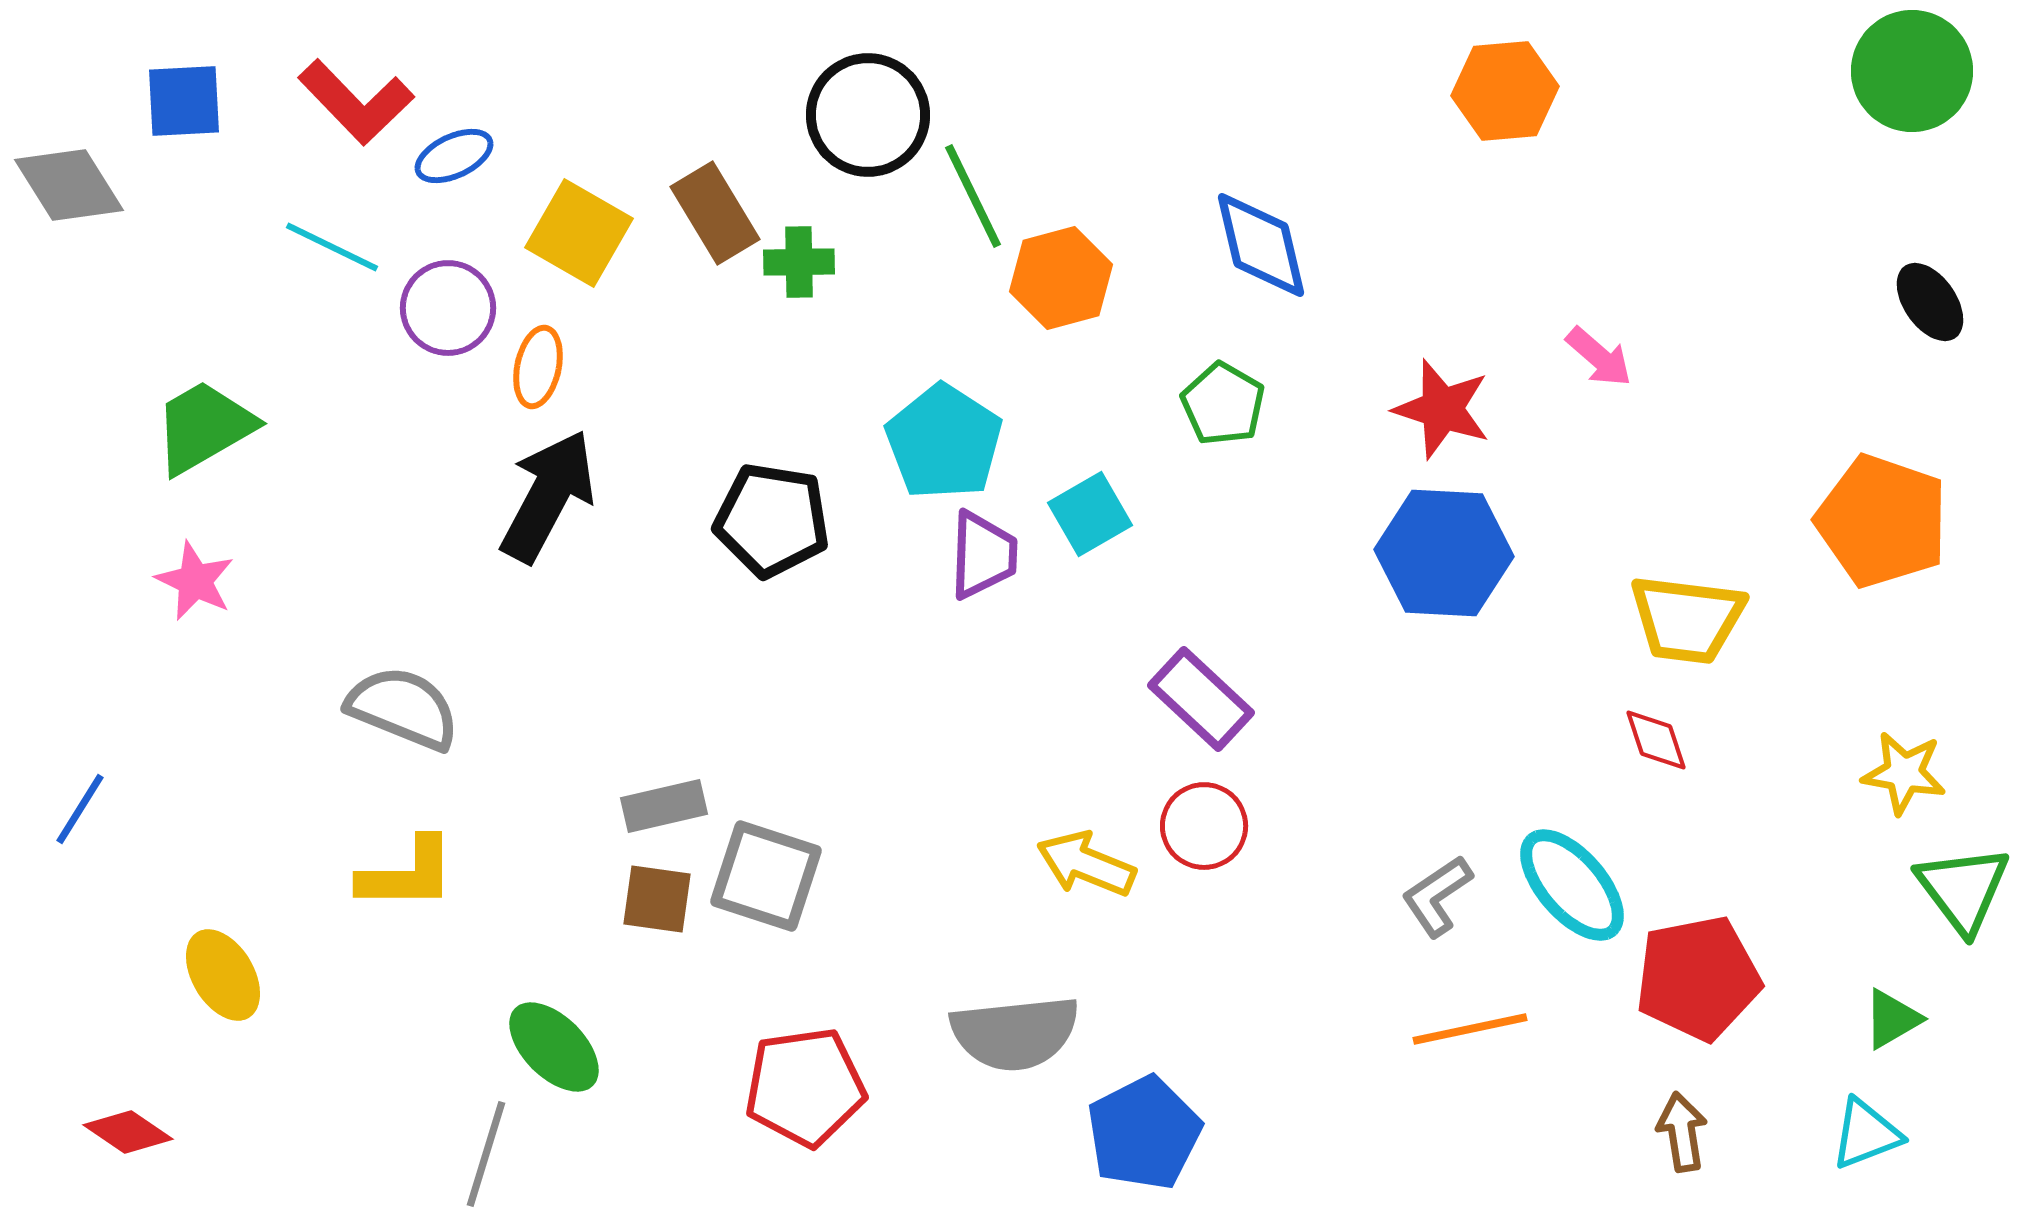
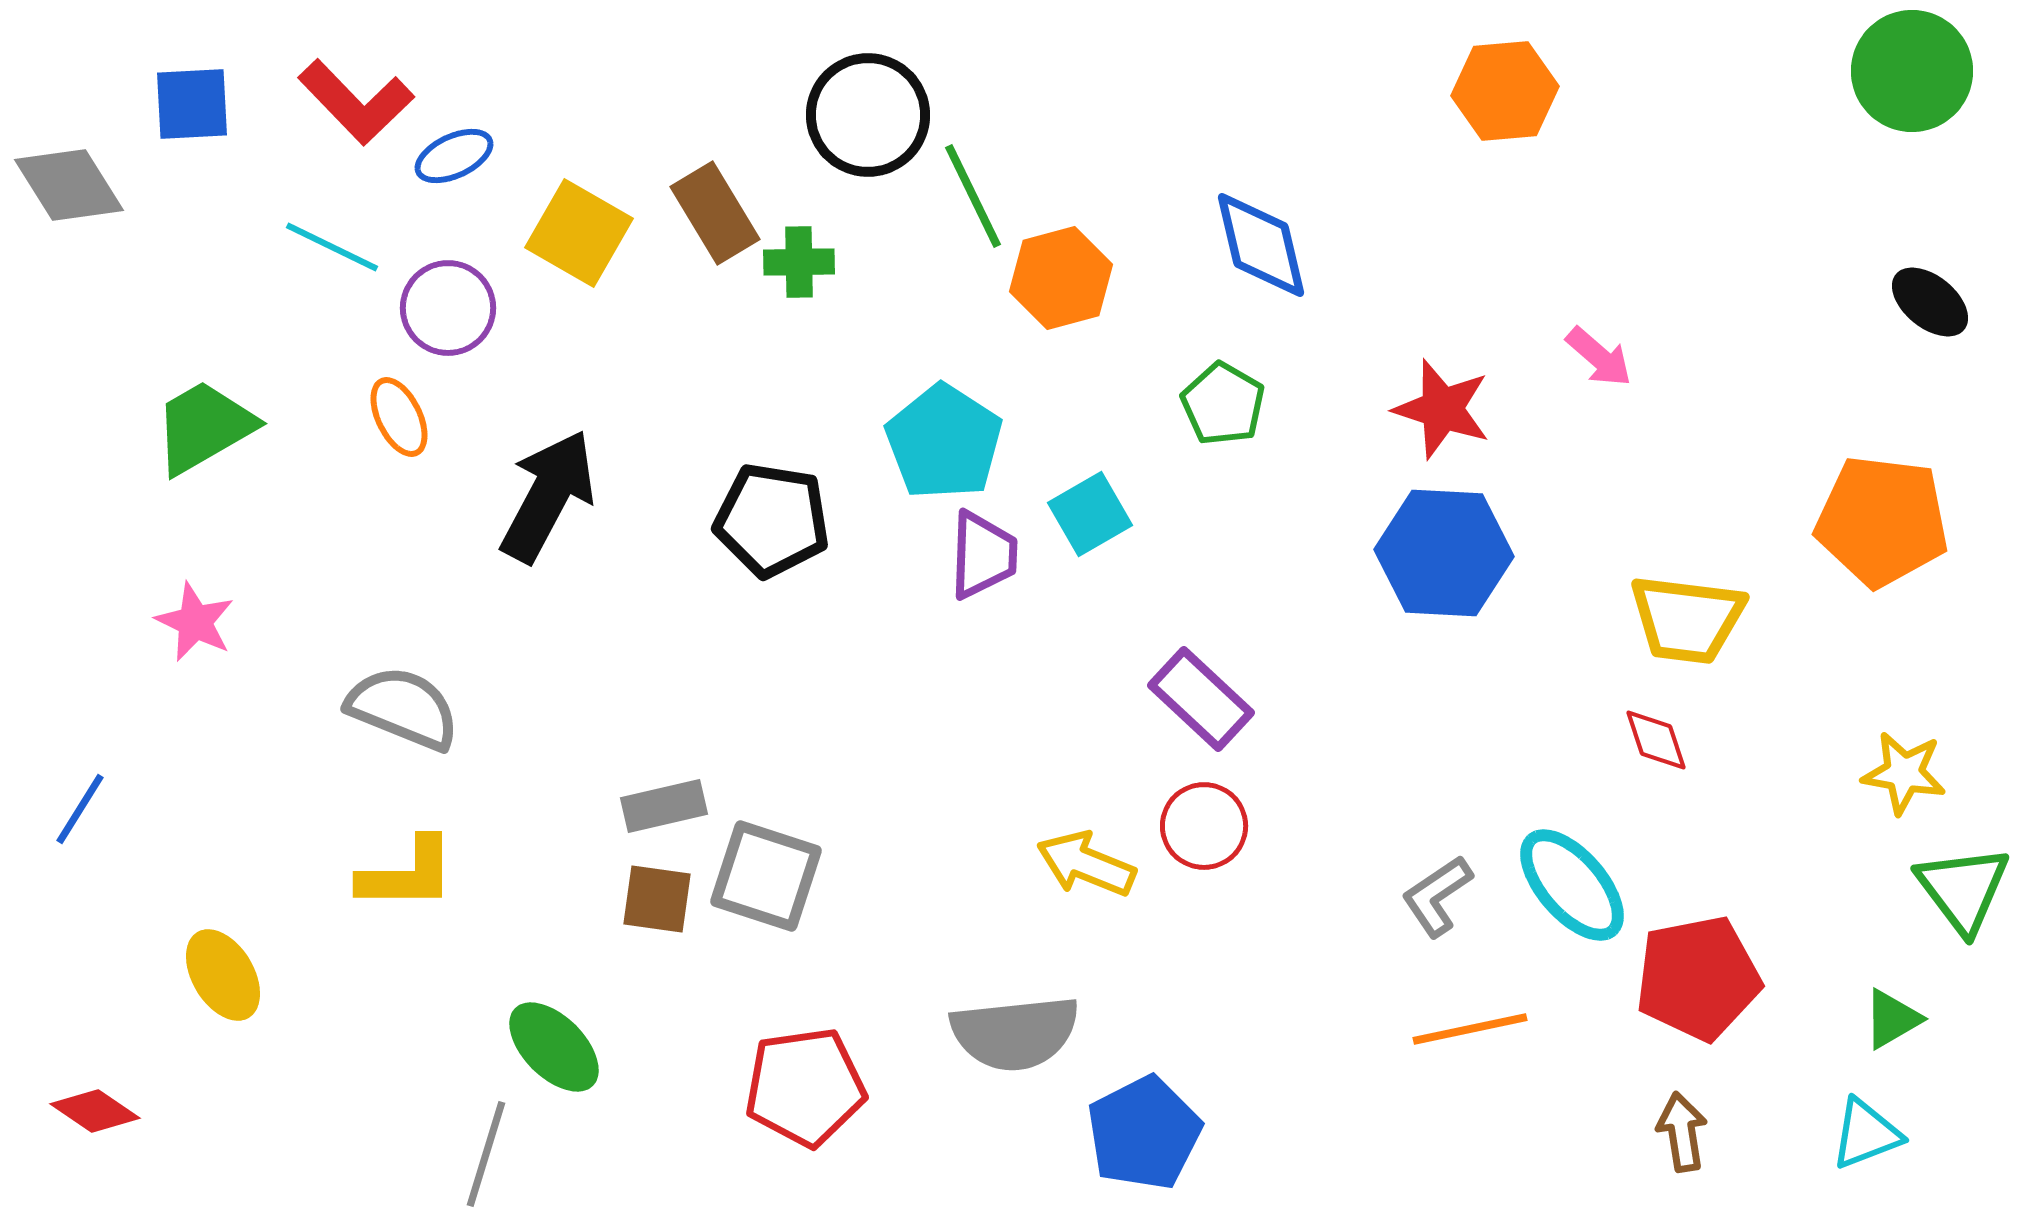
blue square at (184, 101): moved 8 px right, 3 px down
black ellipse at (1930, 302): rotated 16 degrees counterclockwise
orange ellipse at (538, 367): moved 139 px left, 50 px down; rotated 38 degrees counterclockwise
orange pentagon at (1882, 521): rotated 12 degrees counterclockwise
pink star at (195, 581): moved 41 px down
red diamond at (128, 1132): moved 33 px left, 21 px up
